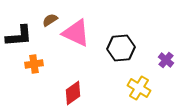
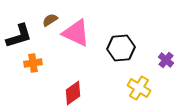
black L-shape: rotated 12 degrees counterclockwise
orange cross: moved 1 px left, 1 px up
